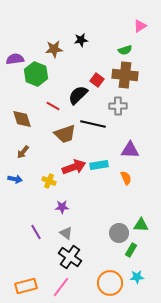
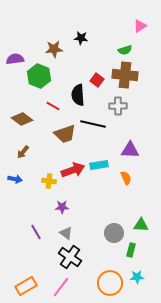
black star: moved 2 px up; rotated 16 degrees clockwise
green hexagon: moved 3 px right, 2 px down
black semicircle: rotated 50 degrees counterclockwise
brown diamond: rotated 35 degrees counterclockwise
red arrow: moved 1 px left, 3 px down
yellow cross: rotated 16 degrees counterclockwise
gray circle: moved 5 px left
green rectangle: rotated 16 degrees counterclockwise
orange rectangle: rotated 15 degrees counterclockwise
